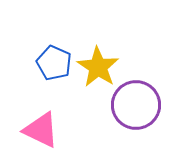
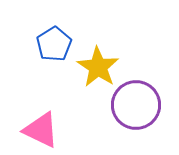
blue pentagon: moved 19 px up; rotated 16 degrees clockwise
